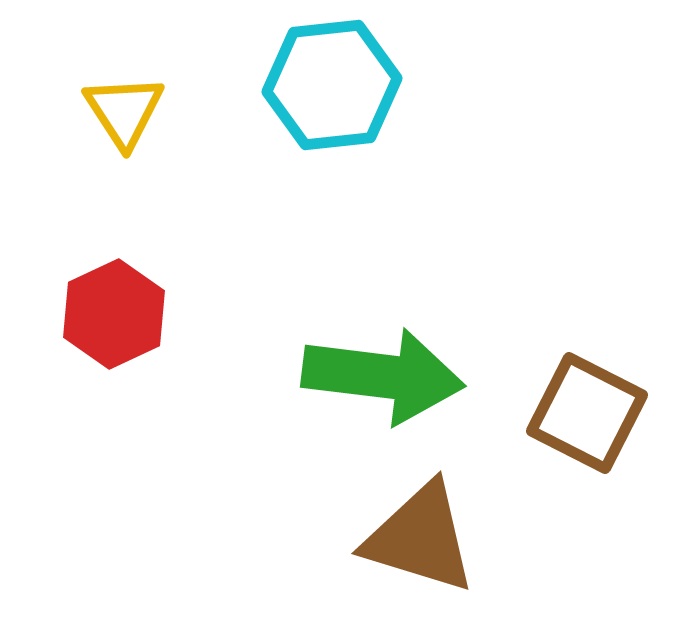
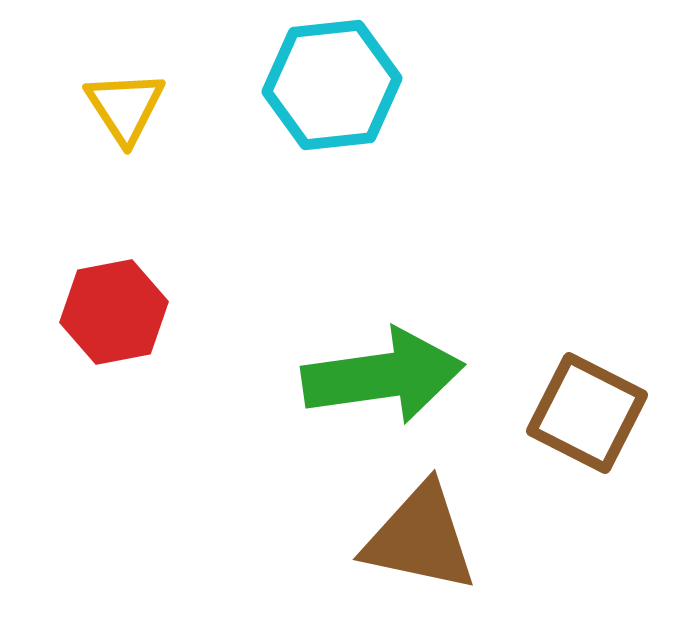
yellow triangle: moved 1 px right, 4 px up
red hexagon: moved 2 px up; rotated 14 degrees clockwise
green arrow: rotated 15 degrees counterclockwise
brown triangle: rotated 5 degrees counterclockwise
